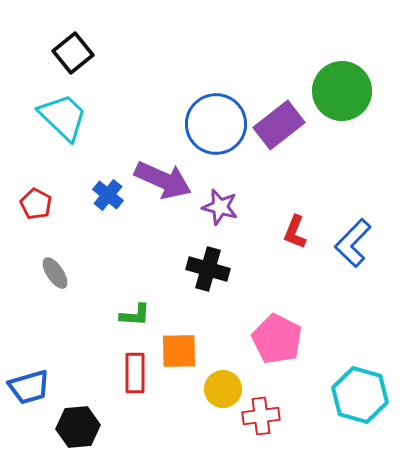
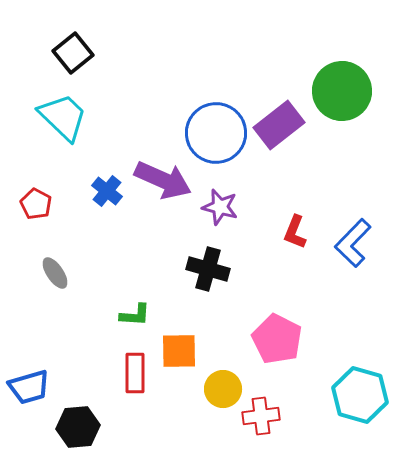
blue circle: moved 9 px down
blue cross: moved 1 px left, 4 px up
